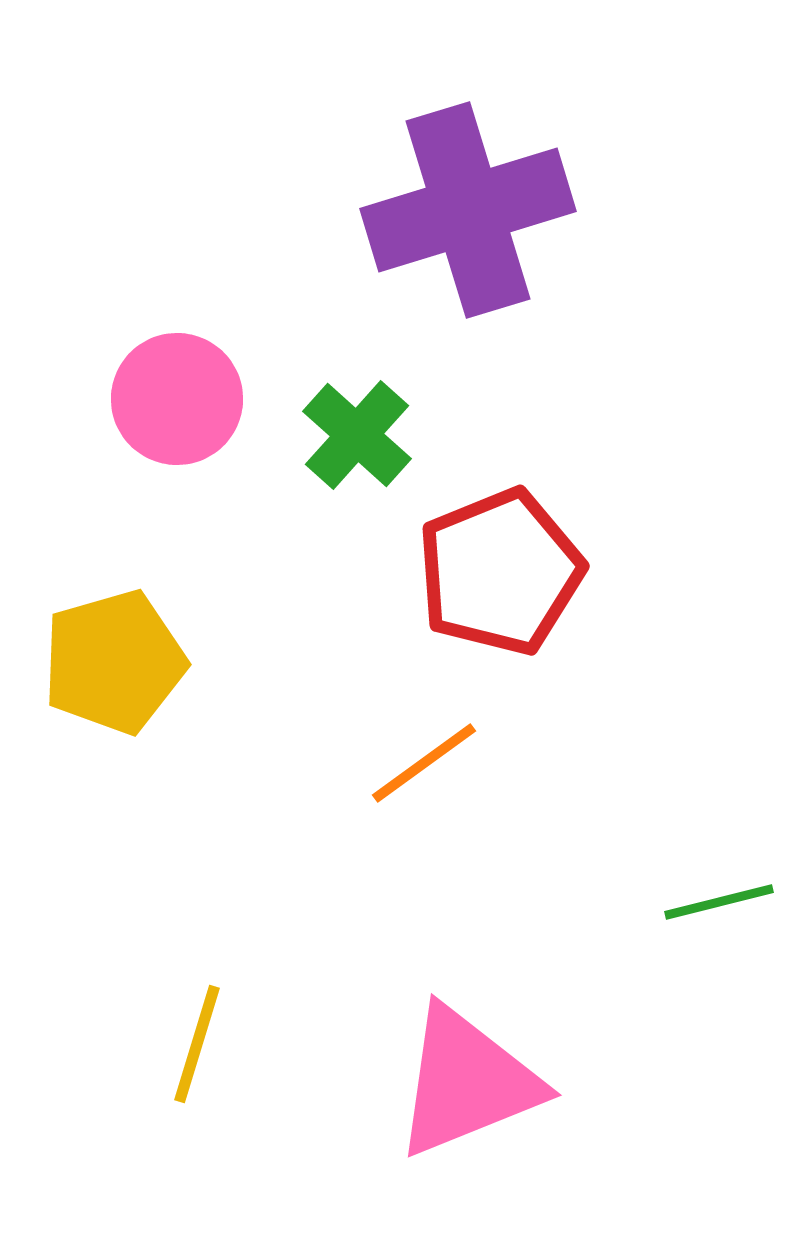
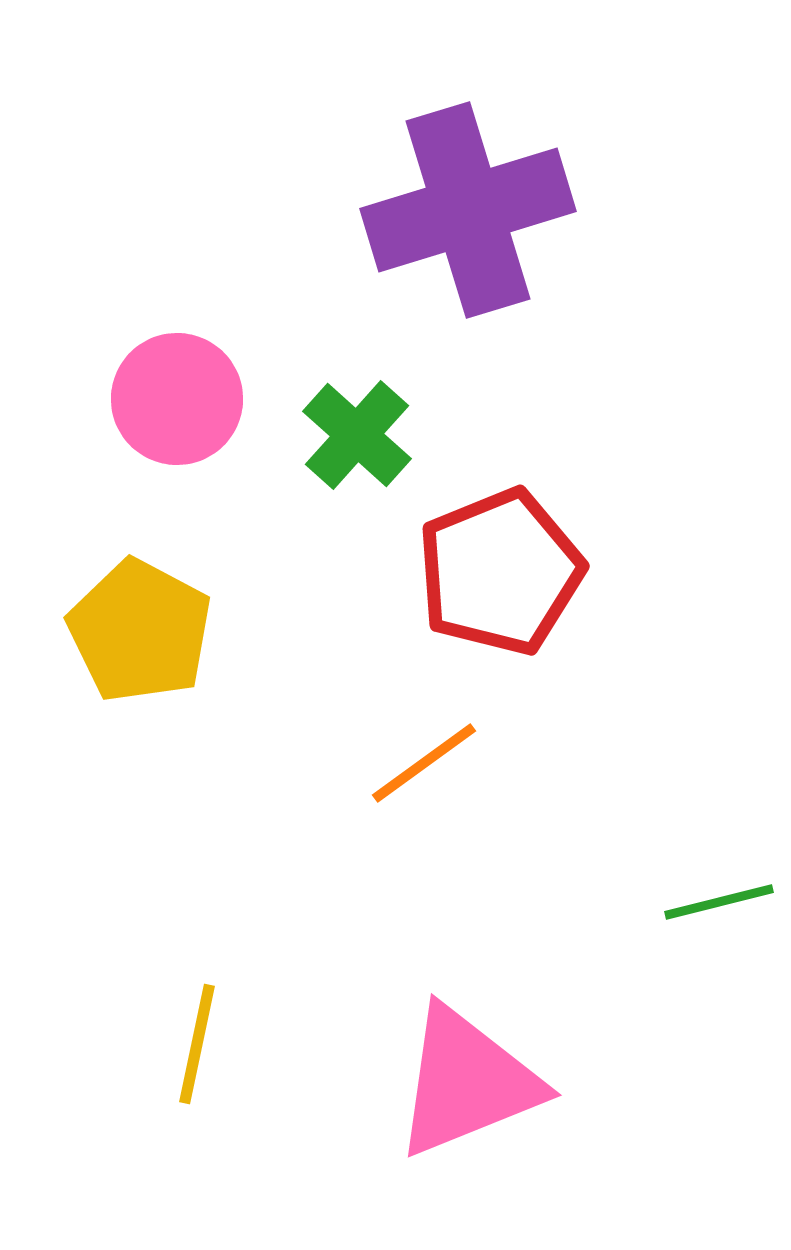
yellow pentagon: moved 26 px right, 31 px up; rotated 28 degrees counterclockwise
yellow line: rotated 5 degrees counterclockwise
